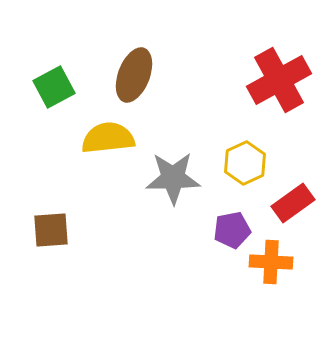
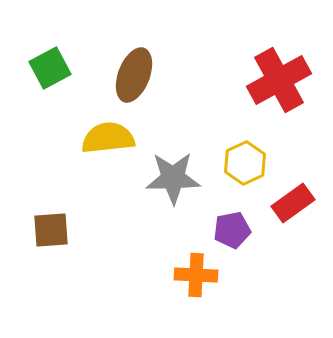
green square: moved 4 px left, 19 px up
orange cross: moved 75 px left, 13 px down
